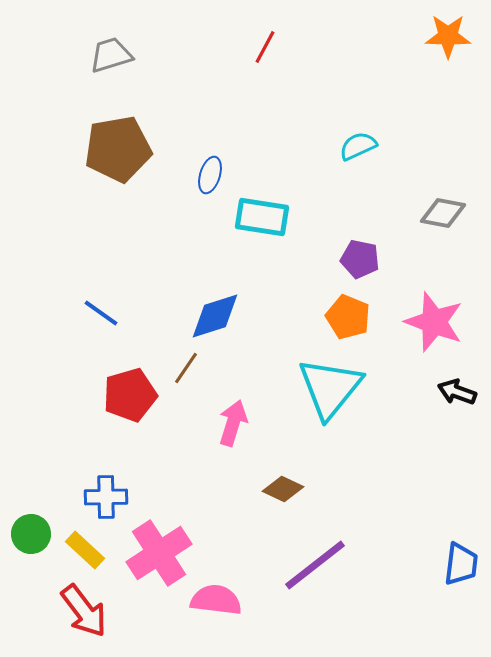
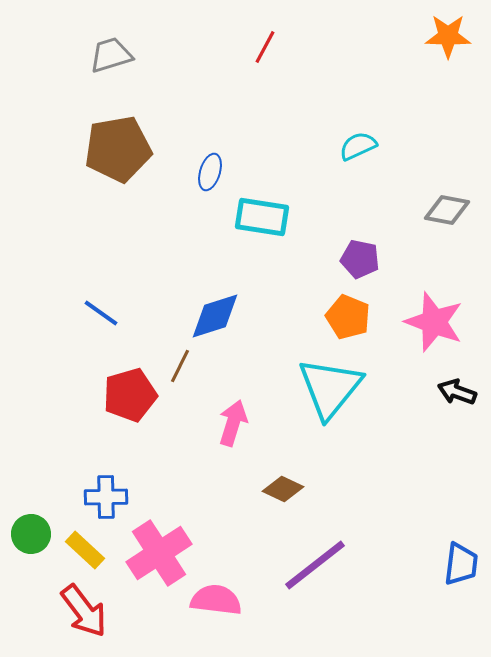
blue ellipse: moved 3 px up
gray diamond: moved 4 px right, 3 px up
brown line: moved 6 px left, 2 px up; rotated 8 degrees counterclockwise
